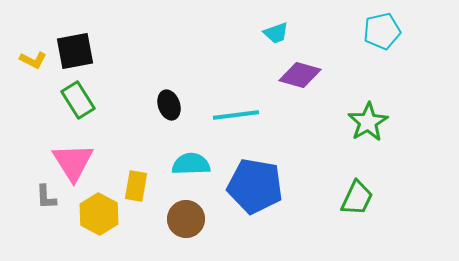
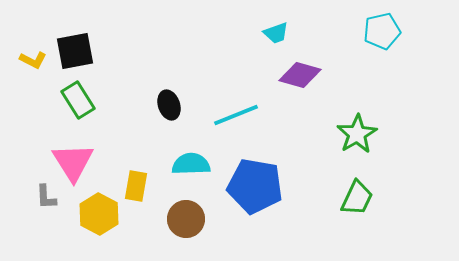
cyan line: rotated 15 degrees counterclockwise
green star: moved 11 px left, 12 px down
